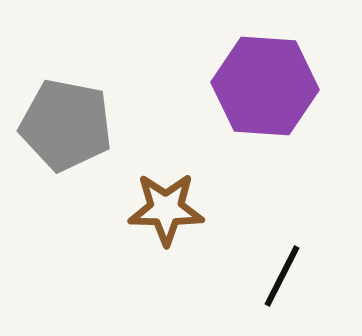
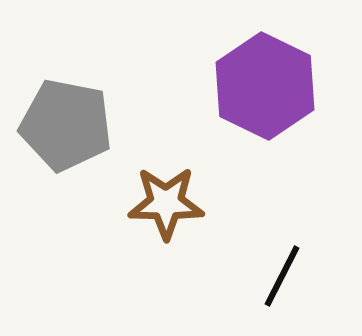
purple hexagon: rotated 22 degrees clockwise
brown star: moved 6 px up
